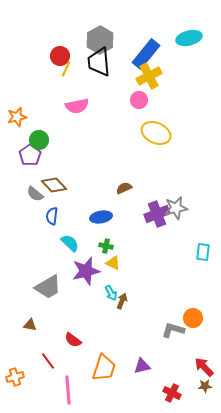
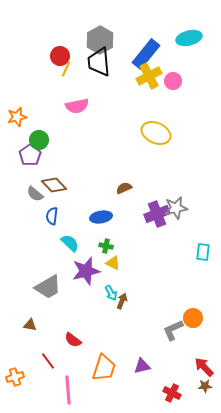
pink circle: moved 34 px right, 19 px up
gray L-shape: rotated 40 degrees counterclockwise
